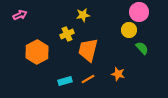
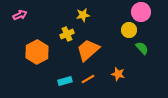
pink circle: moved 2 px right
orange trapezoid: rotated 35 degrees clockwise
